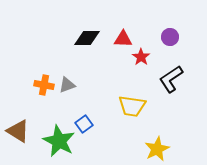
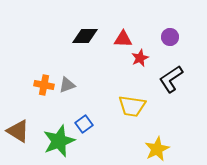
black diamond: moved 2 px left, 2 px up
red star: moved 1 px left, 1 px down; rotated 12 degrees clockwise
green star: rotated 24 degrees clockwise
